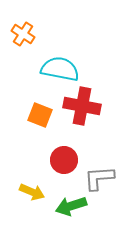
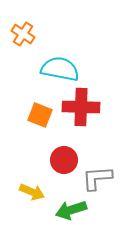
red cross: moved 1 px left, 1 px down; rotated 9 degrees counterclockwise
gray L-shape: moved 2 px left
green arrow: moved 4 px down
